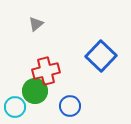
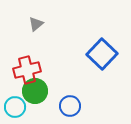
blue square: moved 1 px right, 2 px up
red cross: moved 19 px left, 1 px up
